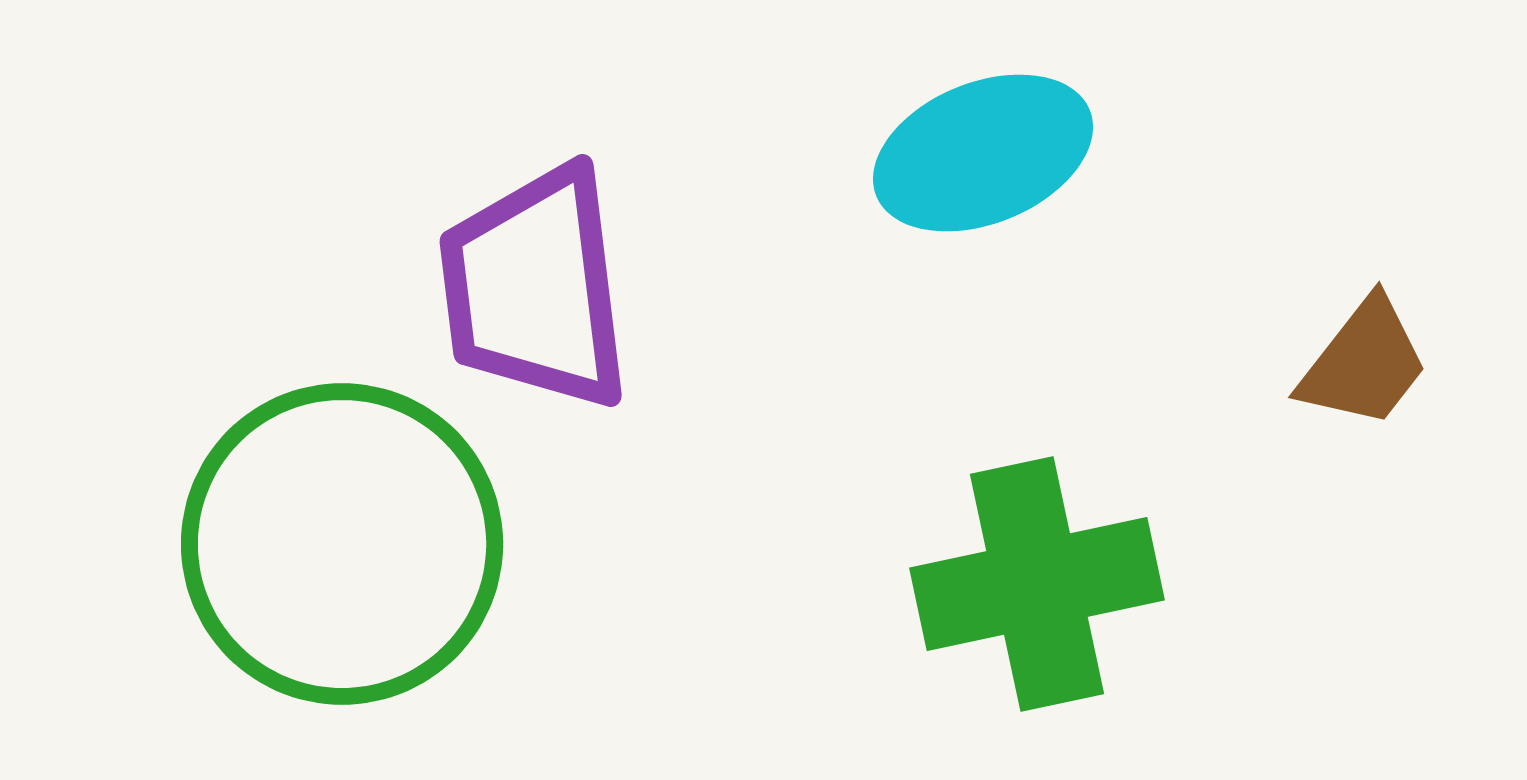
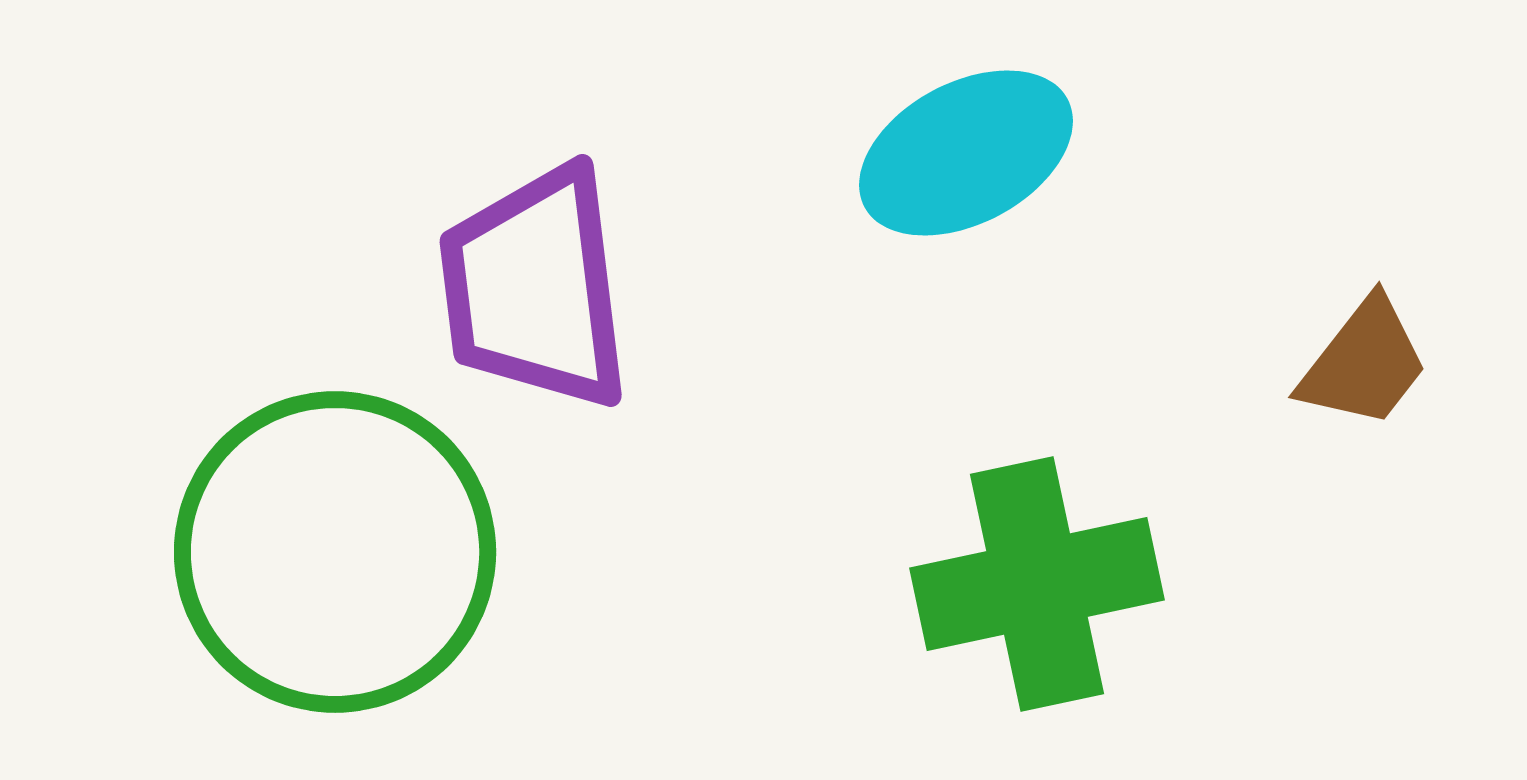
cyan ellipse: moved 17 px left; rotated 6 degrees counterclockwise
green circle: moved 7 px left, 8 px down
